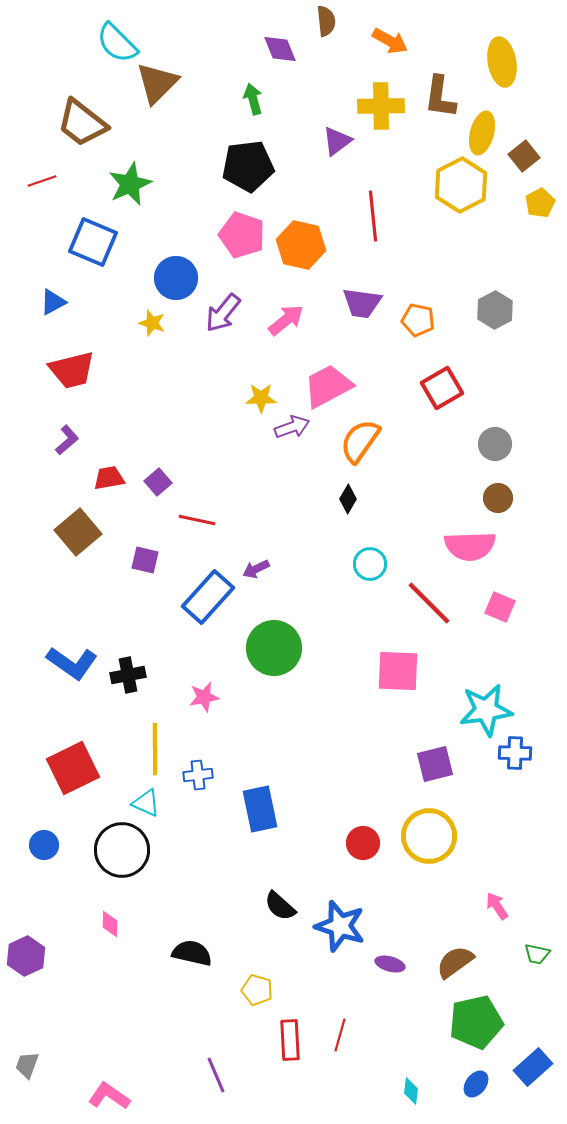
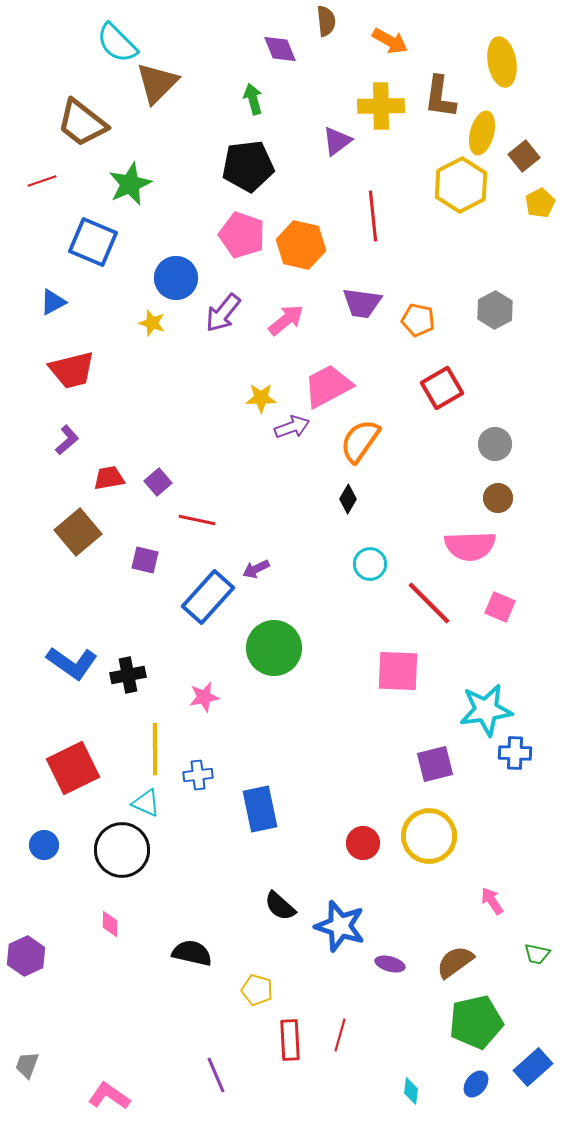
pink arrow at (497, 906): moved 5 px left, 5 px up
